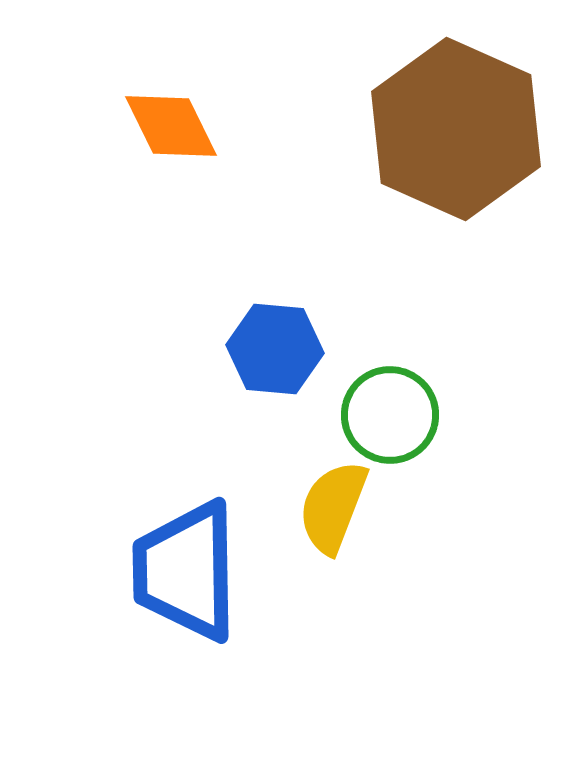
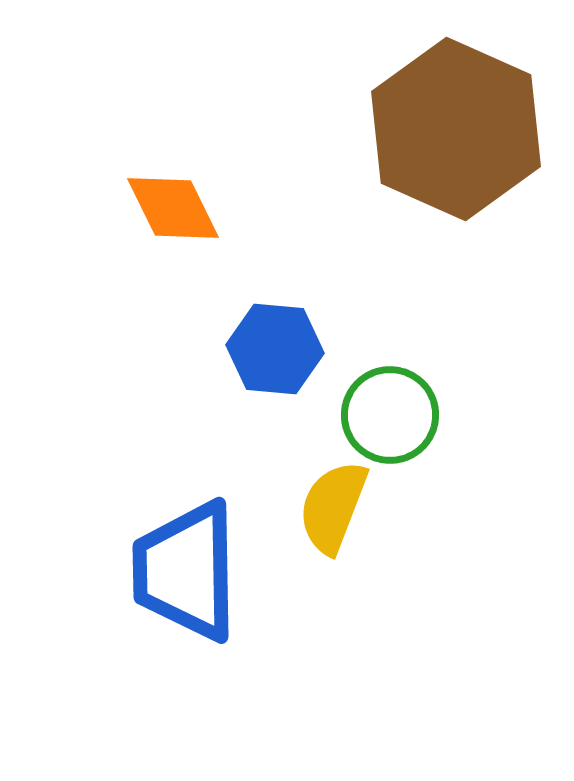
orange diamond: moved 2 px right, 82 px down
